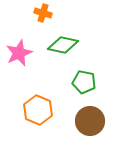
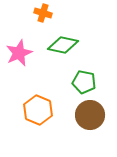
brown circle: moved 6 px up
